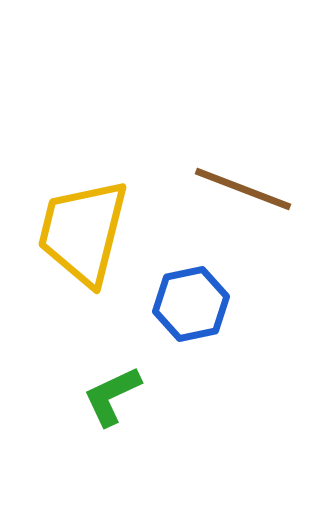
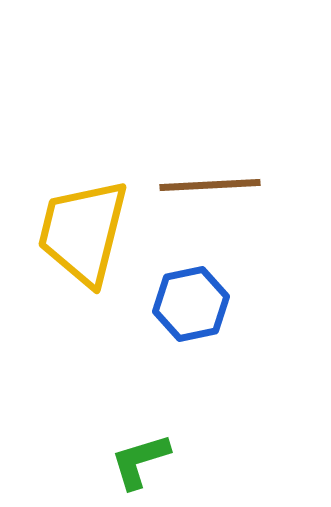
brown line: moved 33 px left, 4 px up; rotated 24 degrees counterclockwise
green L-shape: moved 28 px right, 65 px down; rotated 8 degrees clockwise
